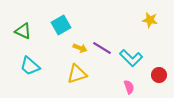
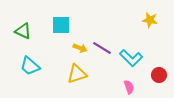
cyan square: rotated 30 degrees clockwise
